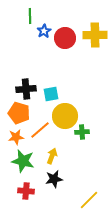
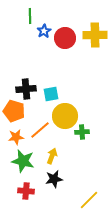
orange pentagon: moved 5 px left, 2 px up
